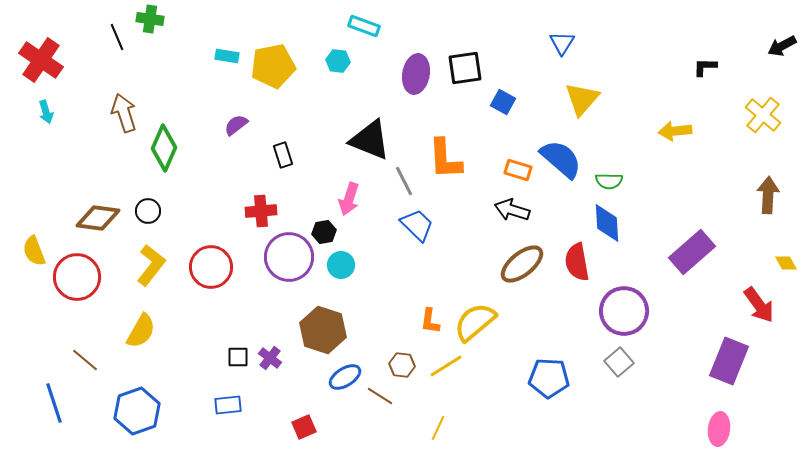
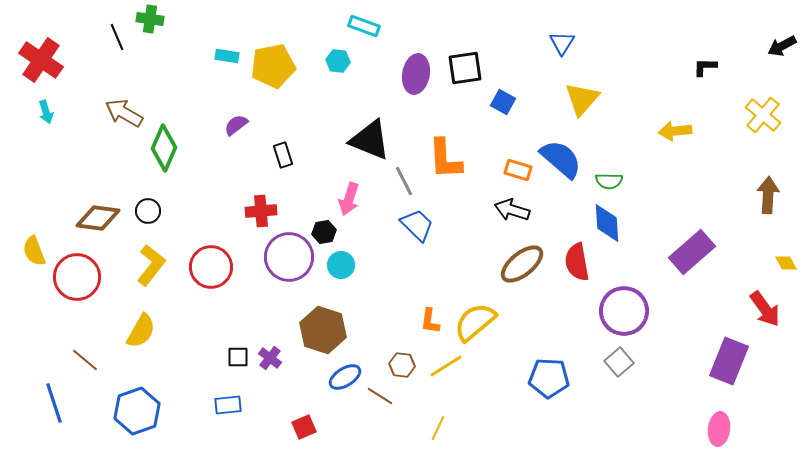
brown arrow at (124, 113): rotated 42 degrees counterclockwise
red arrow at (759, 305): moved 6 px right, 4 px down
